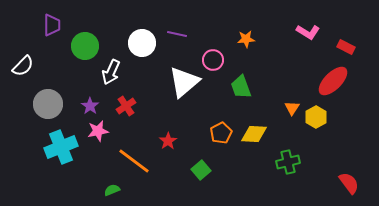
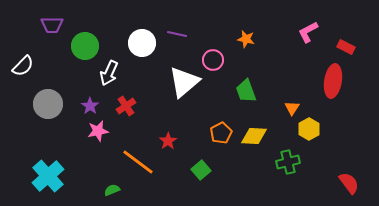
purple trapezoid: rotated 90 degrees clockwise
pink L-shape: rotated 120 degrees clockwise
orange star: rotated 18 degrees clockwise
white arrow: moved 2 px left, 1 px down
red ellipse: rotated 36 degrees counterclockwise
green trapezoid: moved 5 px right, 4 px down
yellow hexagon: moved 7 px left, 12 px down
yellow diamond: moved 2 px down
cyan cross: moved 13 px left, 29 px down; rotated 20 degrees counterclockwise
orange line: moved 4 px right, 1 px down
